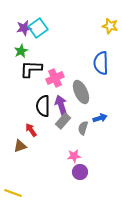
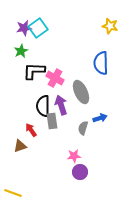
black L-shape: moved 3 px right, 2 px down
pink cross: rotated 36 degrees counterclockwise
gray rectangle: moved 11 px left; rotated 49 degrees counterclockwise
